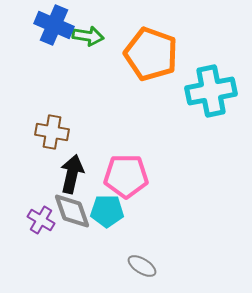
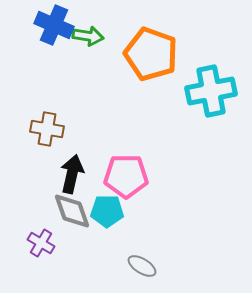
brown cross: moved 5 px left, 3 px up
purple cross: moved 23 px down
